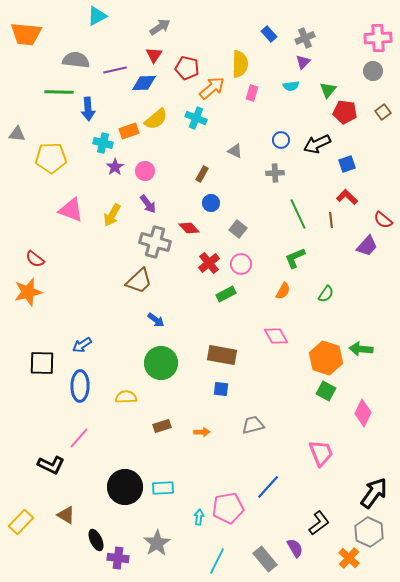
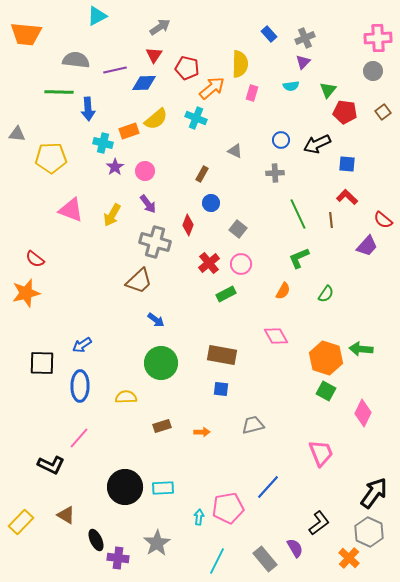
blue square at (347, 164): rotated 24 degrees clockwise
red diamond at (189, 228): moved 1 px left, 3 px up; rotated 65 degrees clockwise
green L-shape at (295, 258): moved 4 px right
orange star at (28, 292): moved 2 px left, 1 px down
